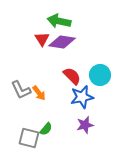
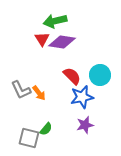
green arrow: moved 4 px left; rotated 25 degrees counterclockwise
